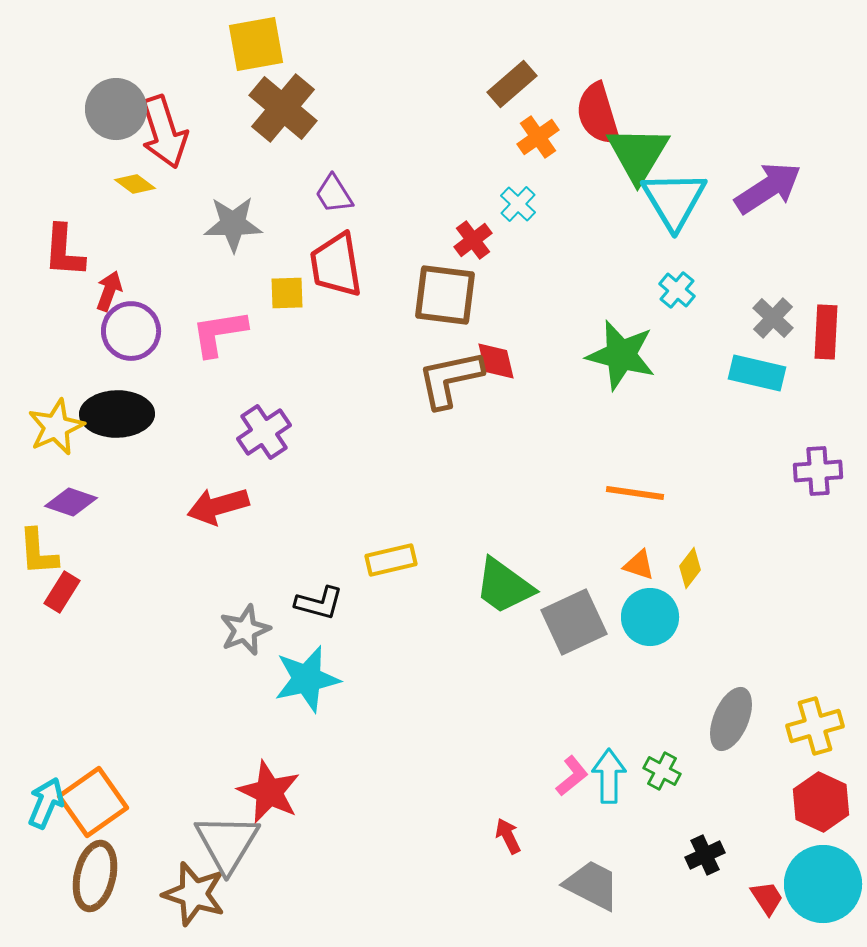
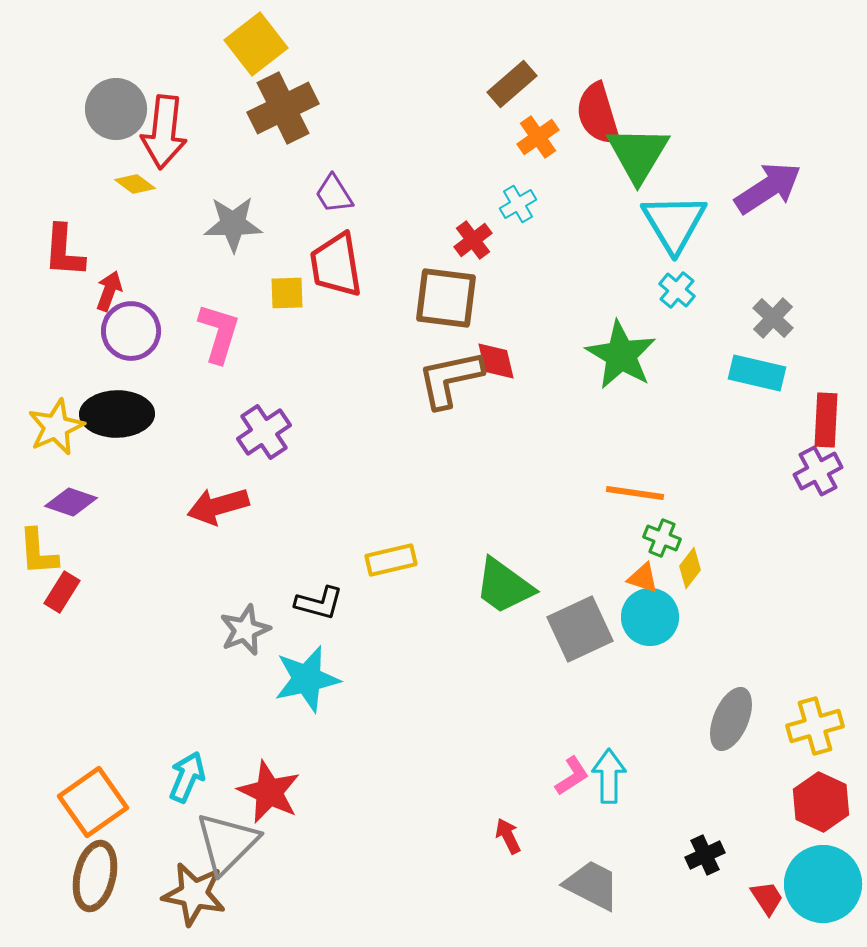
yellow square at (256, 44): rotated 28 degrees counterclockwise
brown cross at (283, 108): rotated 24 degrees clockwise
red arrow at (164, 132): rotated 24 degrees clockwise
cyan triangle at (674, 200): moved 23 px down
cyan cross at (518, 204): rotated 15 degrees clockwise
brown square at (445, 295): moved 1 px right, 3 px down
red rectangle at (826, 332): moved 88 px down
pink L-shape at (219, 333): rotated 116 degrees clockwise
green star at (621, 355): rotated 16 degrees clockwise
purple cross at (818, 471): rotated 24 degrees counterclockwise
orange triangle at (639, 565): moved 4 px right, 13 px down
gray square at (574, 622): moved 6 px right, 7 px down
green cross at (662, 771): moved 233 px up; rotated 6 degrees counterclockwise
pink L-shape at (572, 776): rotated 6 degrees clockwise
cyan arrow at (46, 803): moved 141 px right, 26 px up
gray triangle at (227, 843): rotated 14 degrees clockwise
brown star at (194, 894): rotated 6 degrees counterclockwise
